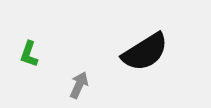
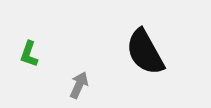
black semicircle: rotated 93 degrees clockwise
